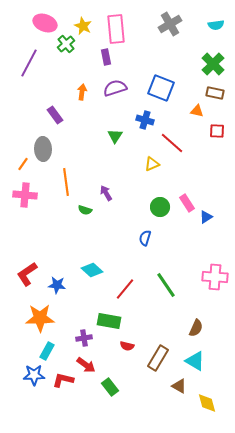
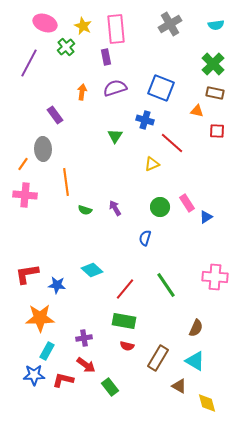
green cross at (66, 44): moved 3 px down
purple arrow at (106, 193): moved 9 px right, 15 px down
red L-shape at (27, 274): rotated 25 degrees clockwise
green rectangle at (109, 321): moved 15 px right
